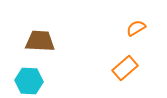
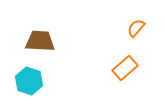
orange semicircle: rotated 18 degrees counterclockwise
cyan hexagon: rotated 16 degrees clockwise
